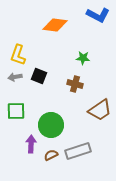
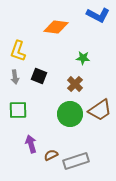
orange diamond: moved 1 px right, 2 px down
yellow L-shape: moved 4 px up
gray arrow: rotated 88 degrees counterclockwise
brown cross: rotated 28 degrees clockwise
green square: moved 2 px right, 1 px up
green circle: moved 19 px right, 11 px up
purple arrow: rotated 18 degrees counterclockwise
gray rectangle: moved 2 px left, 10 px down
